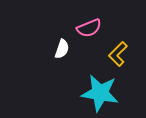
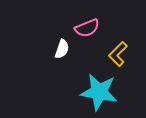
pink semicircle: moved 2 px left
cyan star: moved 1 px left, 1 px up
